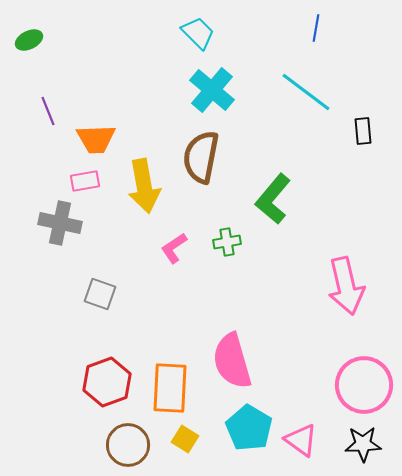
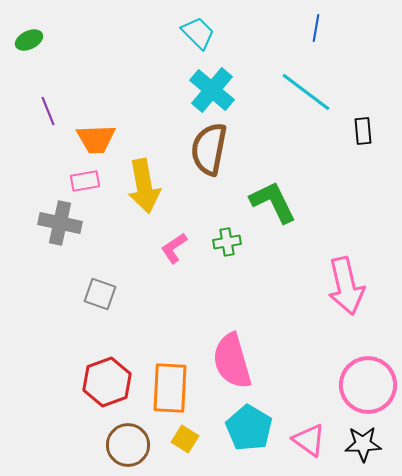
brown semicircle: moved 8 px right, 8 px up
green L-shape: moved 3 px down; rotated 114 degrees clockwise
pink circle: moved 4 px right
pink triangle: moved 8 px right
